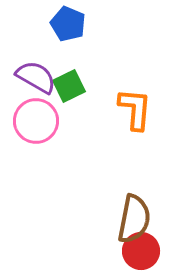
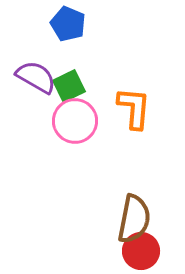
orange L-shape: moved 1 px left, 1 px up
pink circle: moved 39 px right
